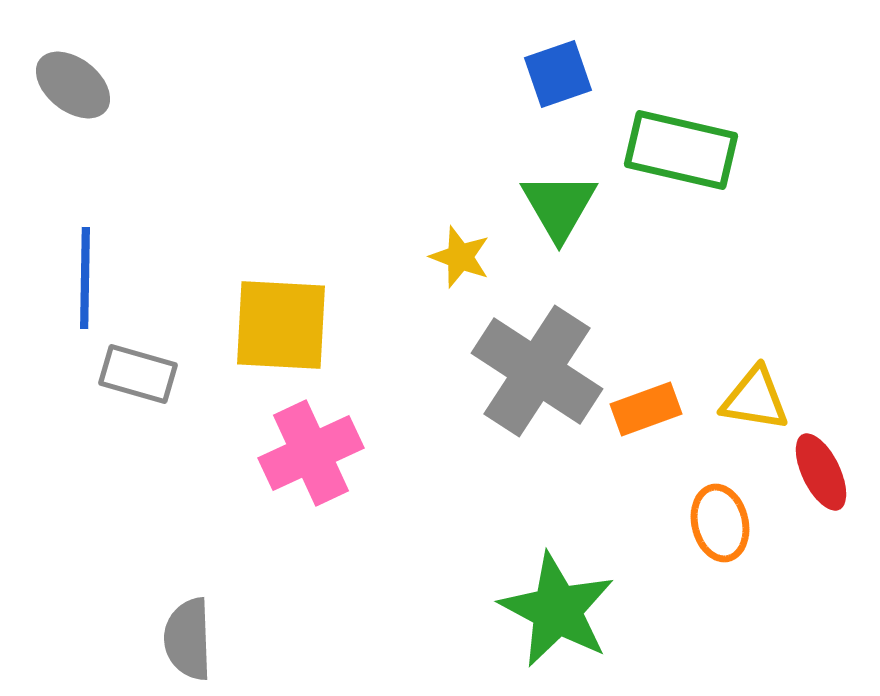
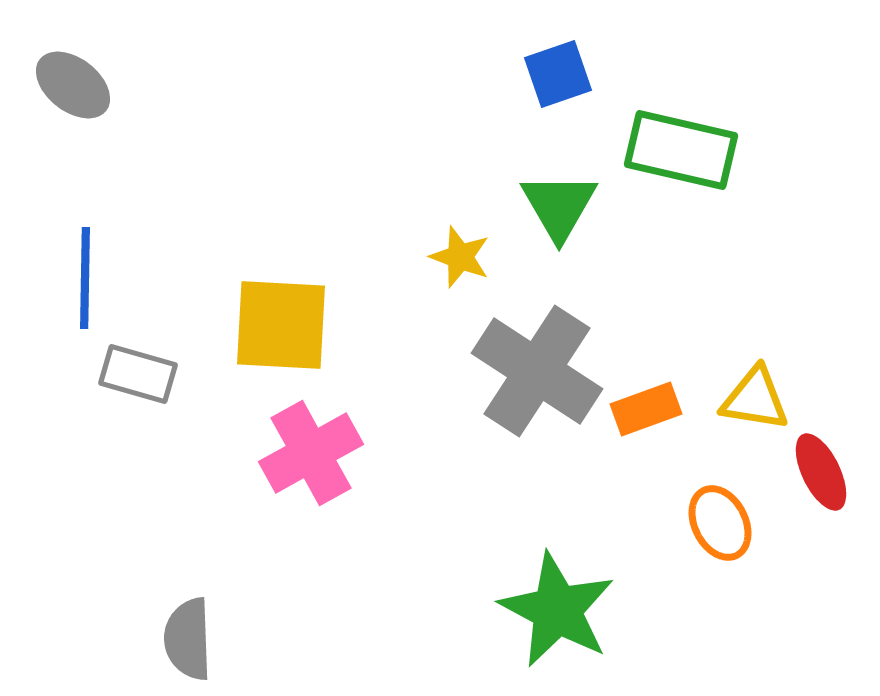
pink cross: rotated 4 degrees counterclockwise
orange ellipse: rotated 14 degrees counterclockwise
